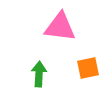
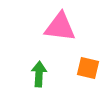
orange square: rotated 25 degrees clockwise
